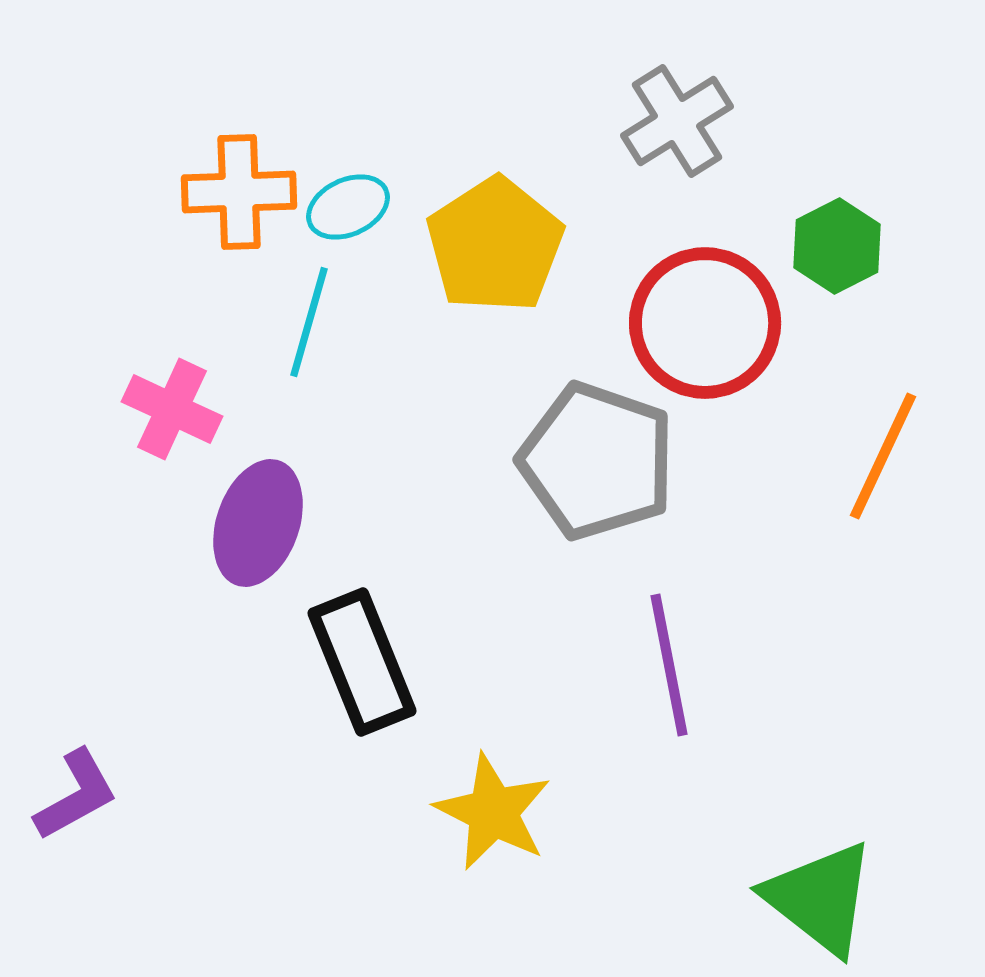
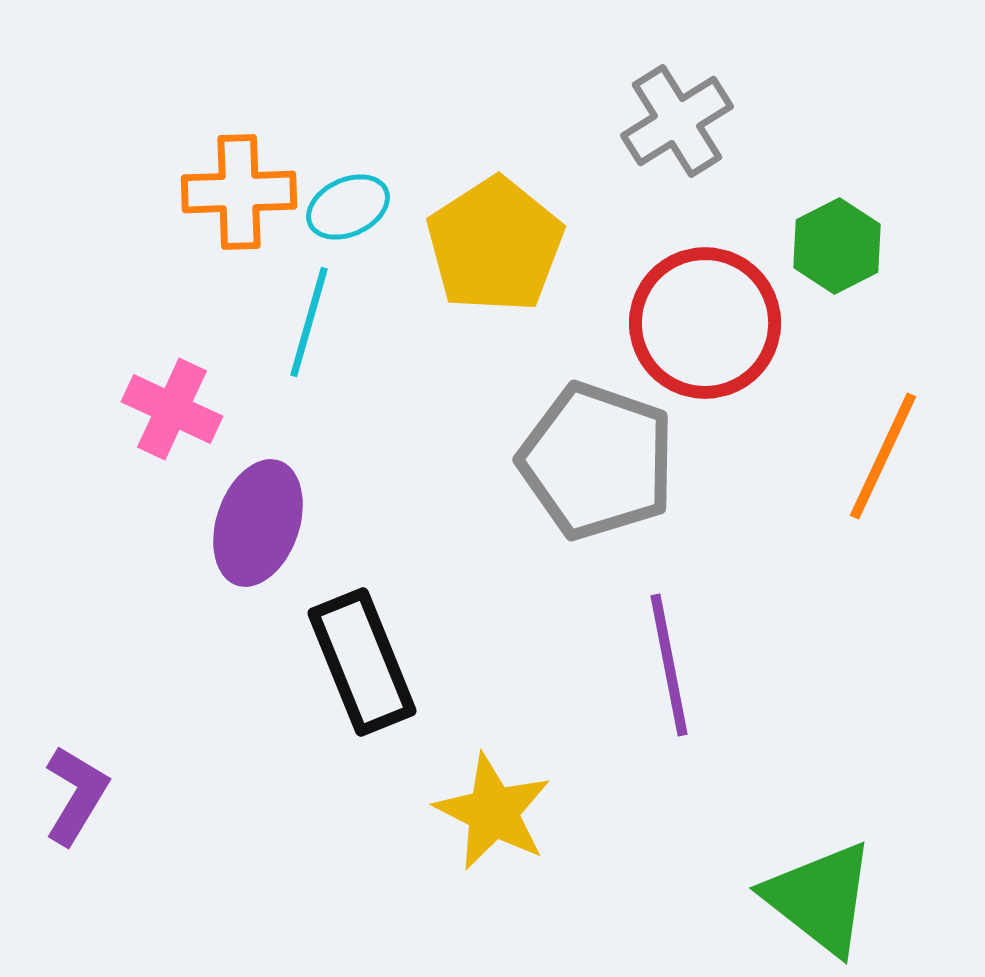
purple L-shape: rotated 30 degrees counterclockwise
